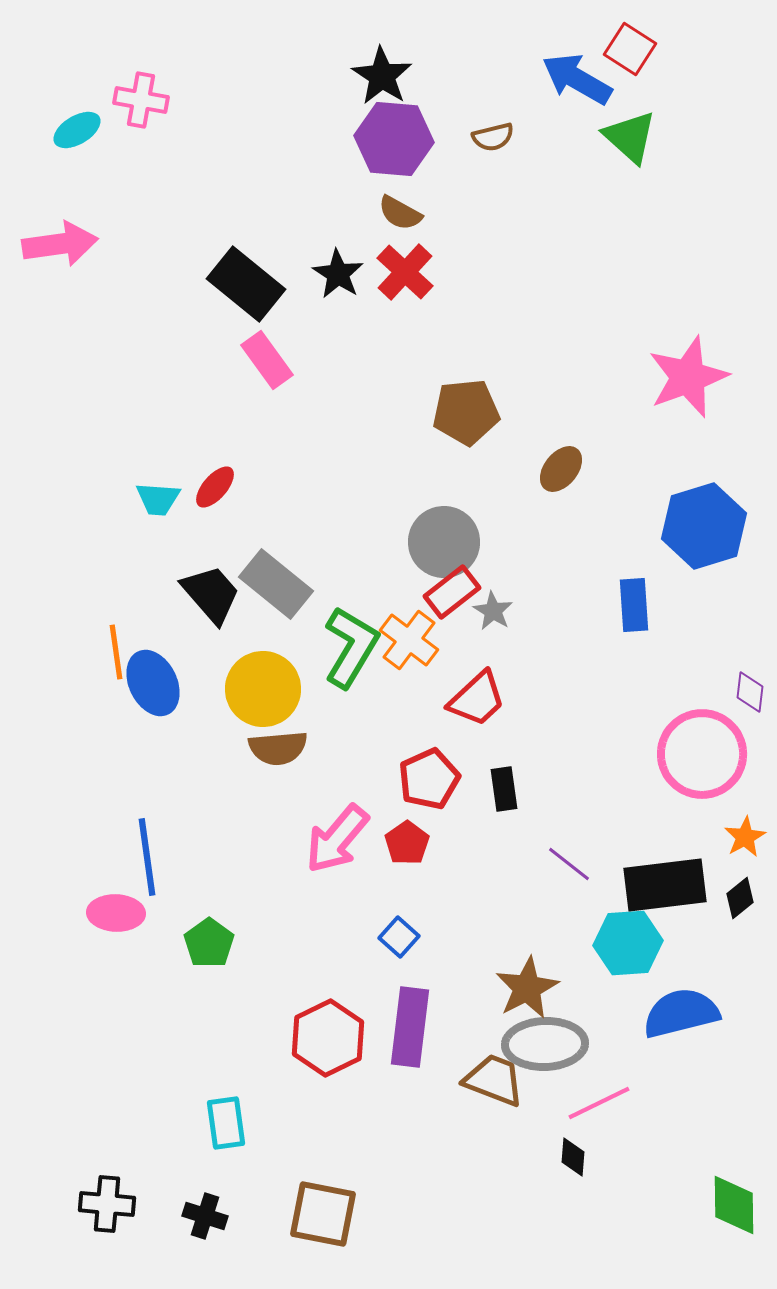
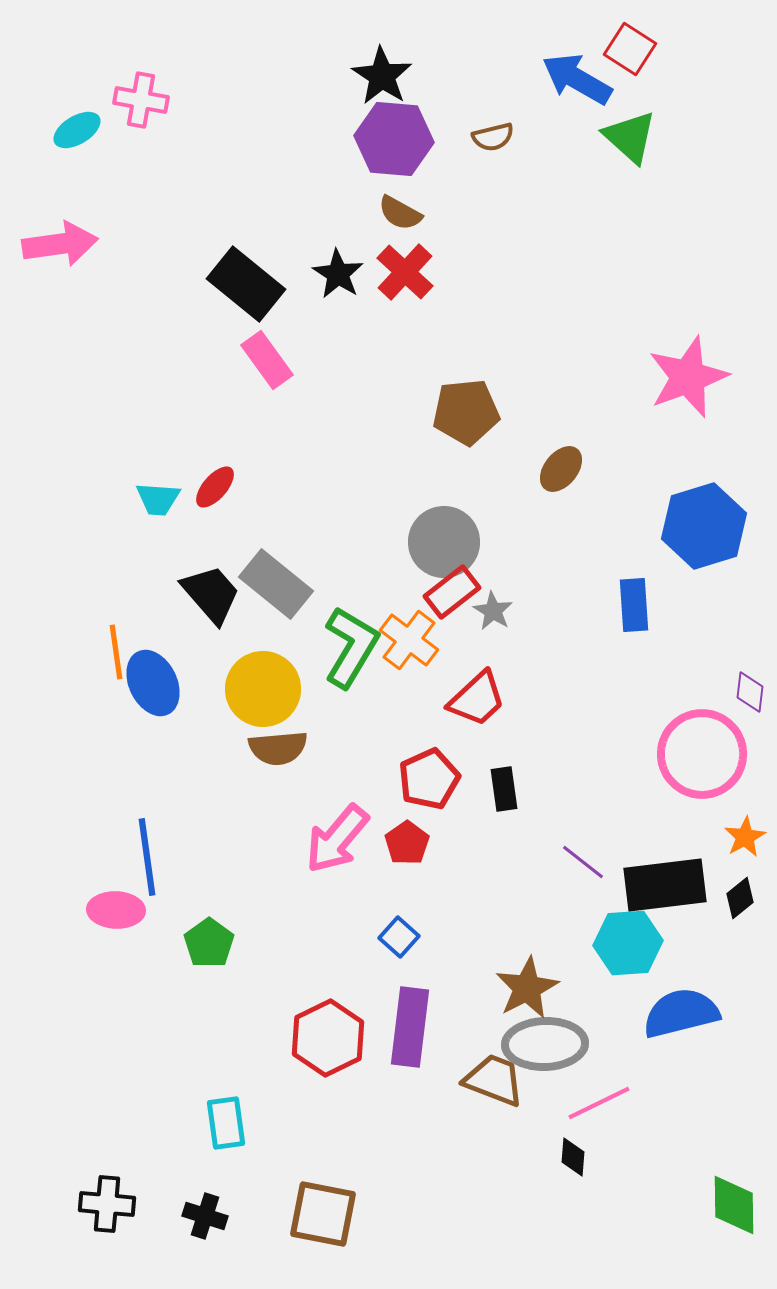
purple line at (569, 864): moved 14 px right, 2 px up
pink ellipse at (116, 913): moved 3 px up
